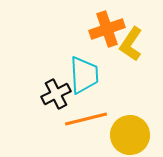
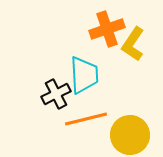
yellow L-shape: moved 2 px right
